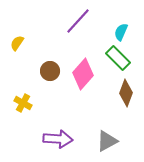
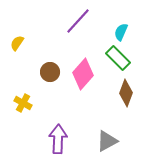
brown circle: moved 1 px down
purple arrow: rotated 92 degrees counterclockwise
